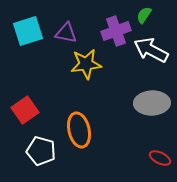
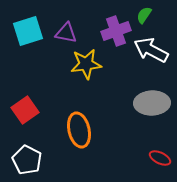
white pentagon: moved 14 px left, 9 px down; rotated 12 degrees clockwise
